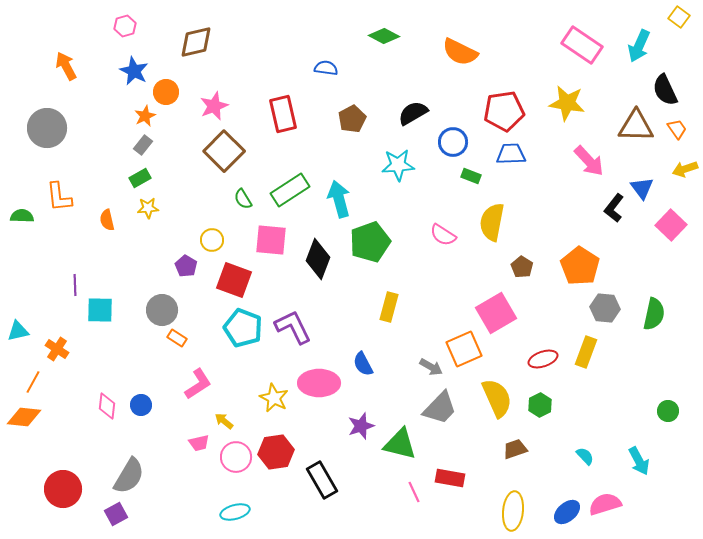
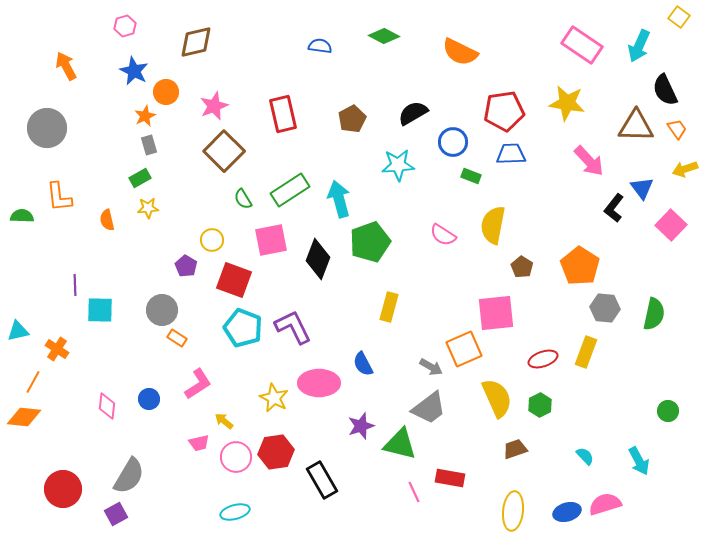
blue semicircle at (326, 68): moved 6 px left, 22 px up
gray rectangle at (143, 145): moved 6 px right; rotated 54 degrees counterclockwise
yellow semicircle at (492, 222): moved 1 px right, 3 px down
pink square at (271, 240): rotated 16 degrees counterclockwise
pink square at (496, 313): rotated 24 degrees clockwise
blue circle at (141, 405): moved 8 px right, 6 px up
gray trapezoid at (440, 408): moved 11 px left; rotated 9 degrees clockwise
blue ellipse at (567, 512): rotated 24 degrees clockwise
